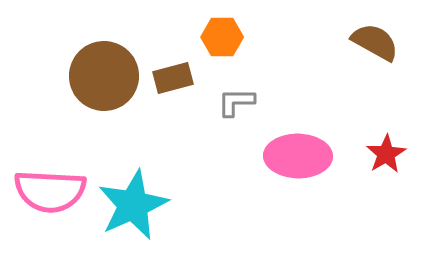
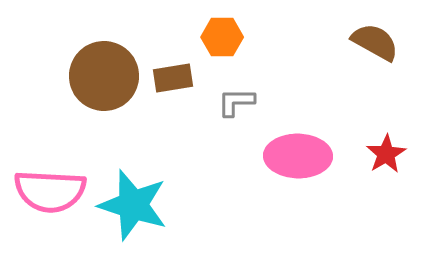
brown rectangle: rotated 6 degrees clockwise
cyan star: rotated 30 degrees counterclockwise
